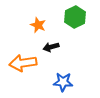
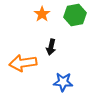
green hexagon: moved 2 px up; rotated 15 degrees clockwise
orange star: moved 4 px right, 11 px up; rotated 14 degrees clockwise
black arrow: rotated 63 degrees counterclockwise
